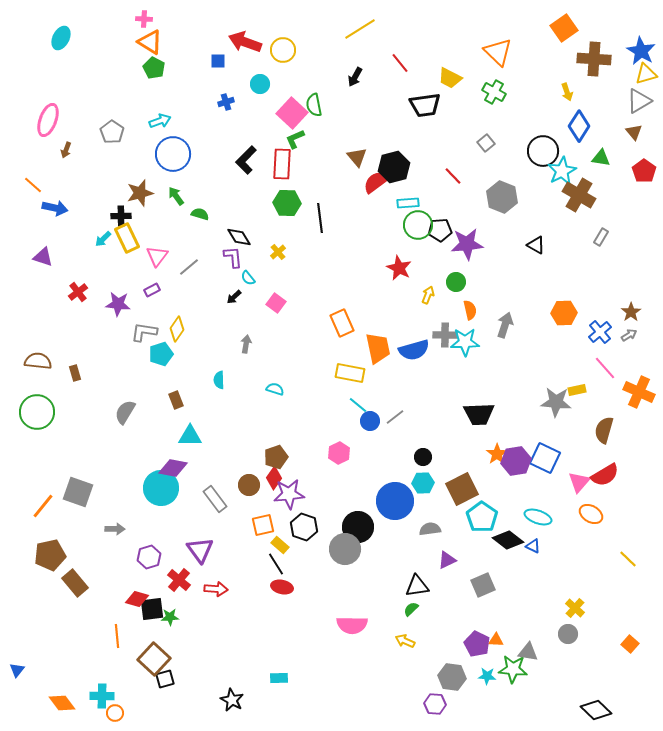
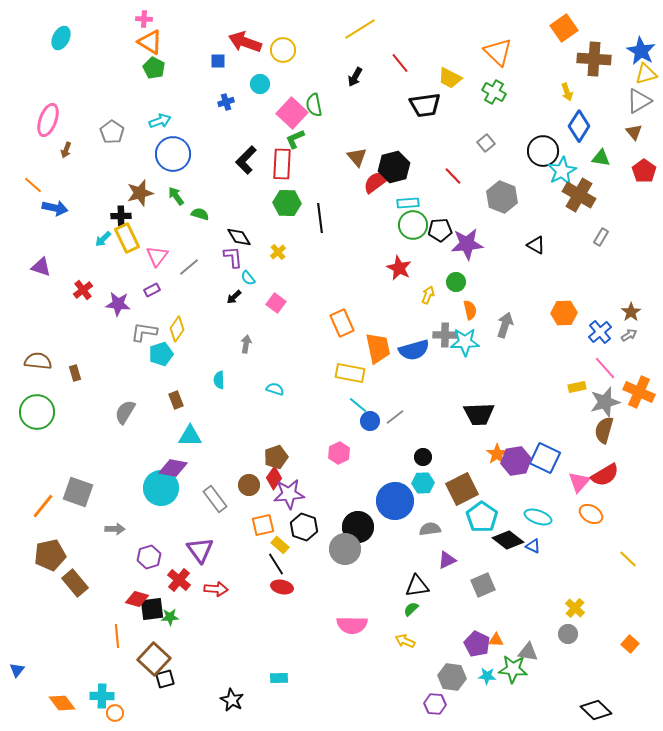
green circle at (418, 225): moved 5 px left
purple triangle at (43, 257): moved 2 px left, 10 px down
red cross at (78, 292): moved 5 px right, 2 px up
yellow rectangle at (577, 390): moved 3 px up
gray star at (556, 402): moved 49 px right; rotated 20 degrees counterclockwise
